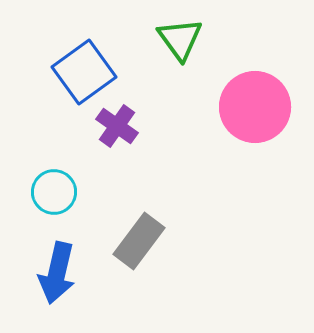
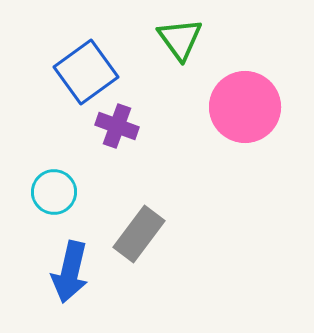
blue square: moved 2 px right
pink circle: moved 10 px left
purple cross: rotated 15 degrees counterclockwise
gray rectangle: moved 7 px up
blue arrow: moved 13 px right, 1 px up
